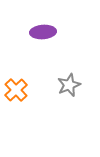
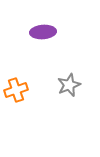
orange cross: rotated 25 degrees clockwise
